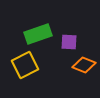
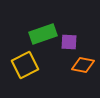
green rectangle: moved 5 px right
orange diamond: moved 1 px left; rotated 10 degrees counterclockwise
